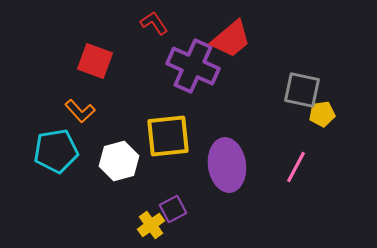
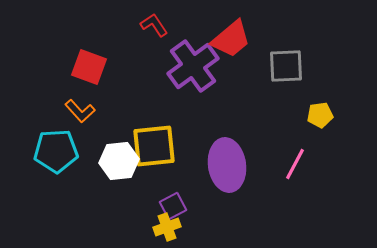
red L-shape: moved 2 px down
red square: moved 6 px left, 6 px down
purple cross: rotated 30 degrees clockwise
gray square: moved 16 px left, 24 px up; rotated 15 degrees counterclockwise
yellow pentagon: moved 2 px left, 1 px down
yellow square: moved 14 px left, 10 px down
cyan pentagon: rotated 6 degrees clockwise
white hexagon: rotated 9 degrees clockwise
pink line: moved 1 px left, 3 px up
purple square: moved 3 px up
yellow cross: moved 16 px right, 2 px down; rotated 16 degrees clockwise
